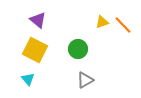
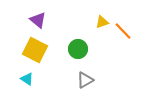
orange line: moved 6 px down
cyan triangle: moved 1 px left; rotated 16 degrees counterclockwise
